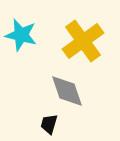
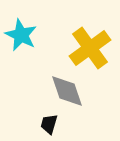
cyan star: rotated 12 degrees clockwise
yellow cross: moved 7 px right, 7 px down
